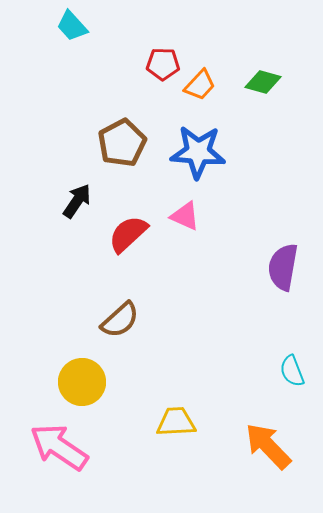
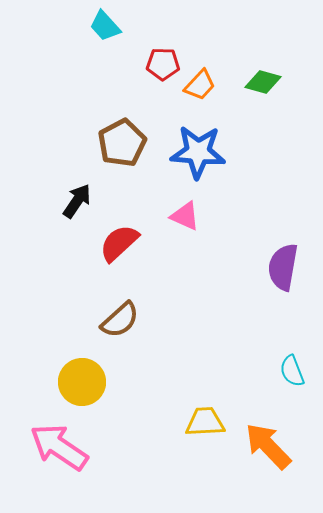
cyan trapezoid: moved 33 px right
red semicircle: moved 9 px left, 9 px down
yellow trapezoid: moved 29 px right
